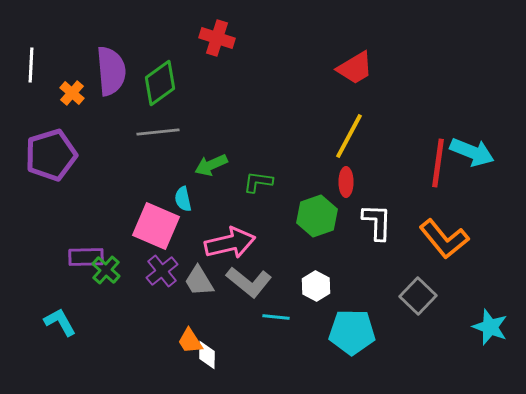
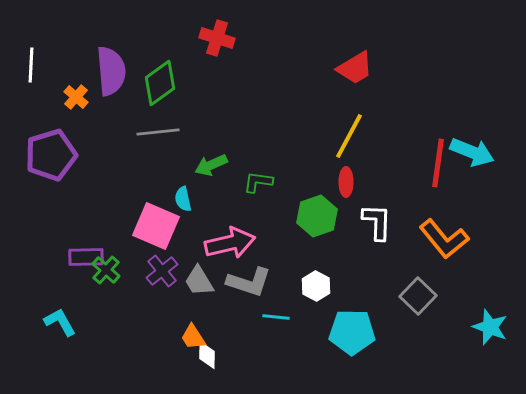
orange cross: moved 4 px right, 4 px down
gray L-shape: rotated 21 degrees counterclockwise
orange trapezoid: moved 3 px right, 4 px up
